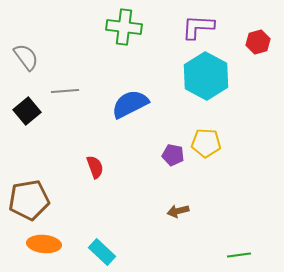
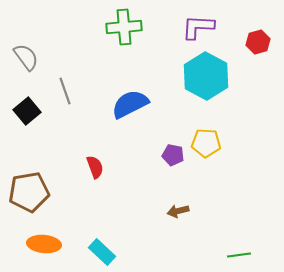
green cross: rotated 12 degrees counterclockwise
gray line: rotated 76 degrees clockwise
brown pentagon: moved 8 px up
